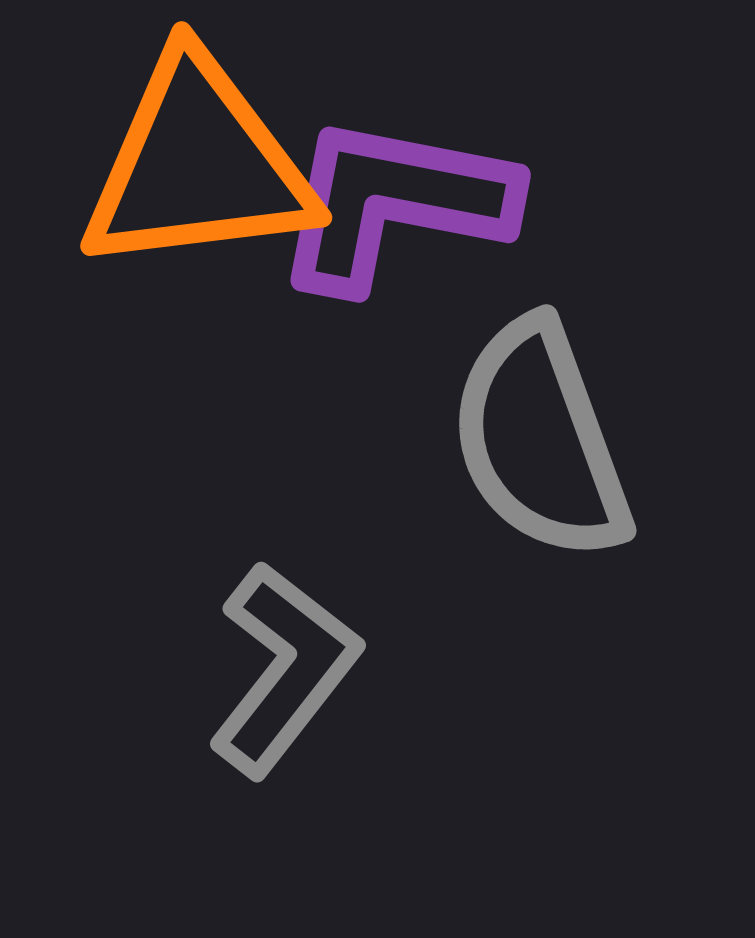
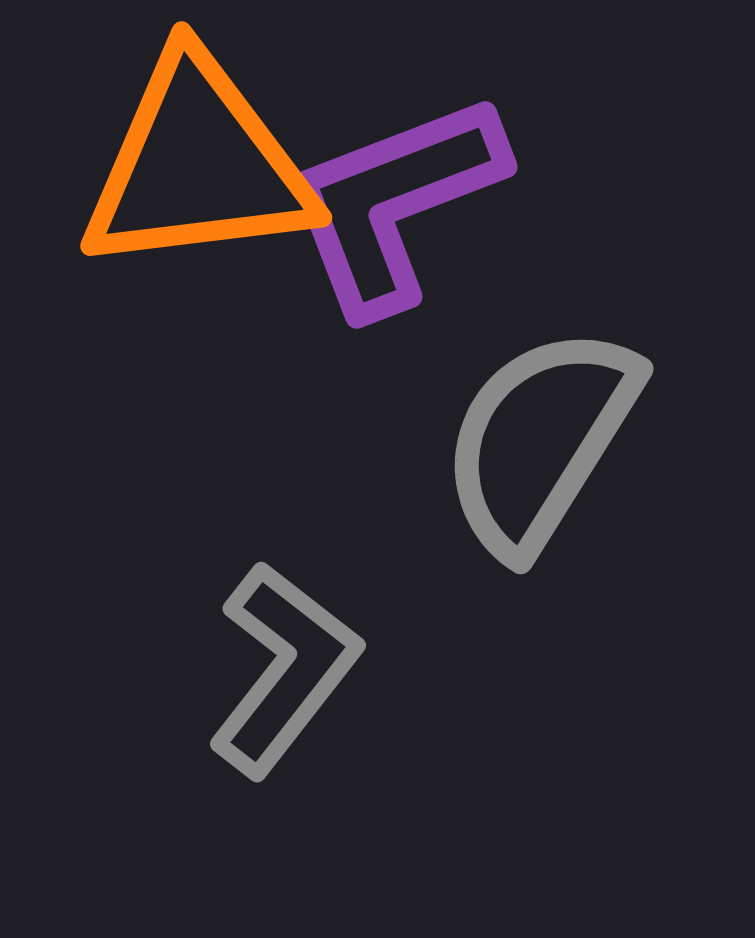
purple L-shape: rotated 32 degrees counterclockwise
gray semicircle: rotated 52 degrees clockwise
